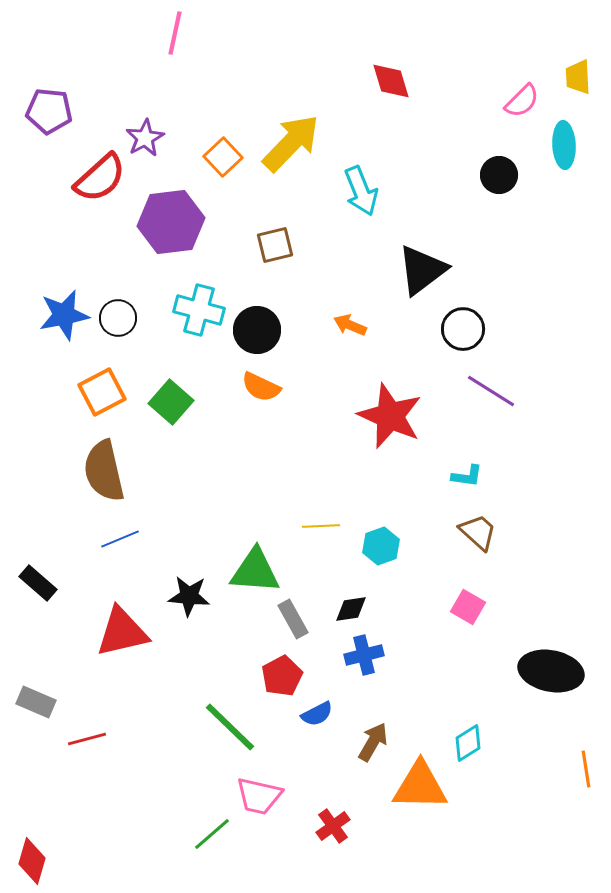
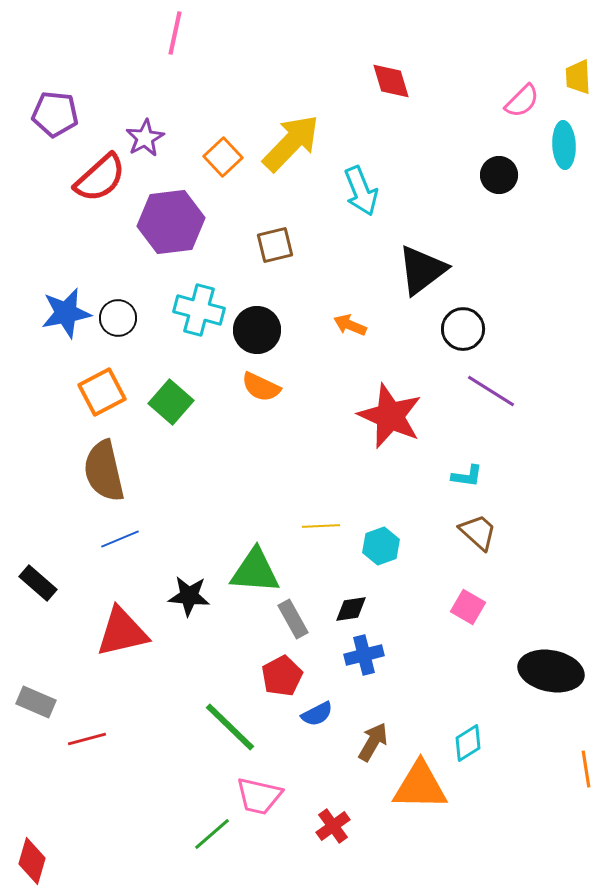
purple pentagon at (49, 111): moved 6 px right, 3 px down
blue star at (64, 315): moved 2 px right, 2 px up
